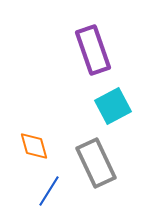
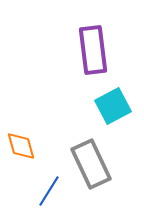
purple rectangle: rotated 12 degrees clockwise
orange diamond: moved 13 px left
gray rectangle: moved 5 px left, 1 px down
